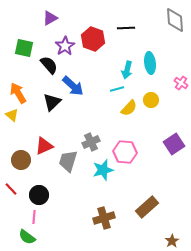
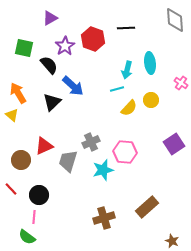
brown star: rotated 16 degrees counterclockwise
